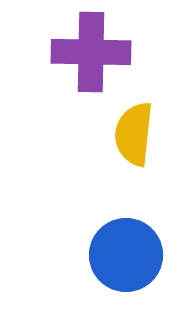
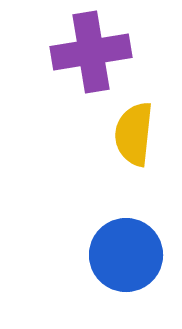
purple cross: rotated 10 degrees counterclockwise
